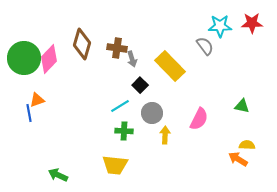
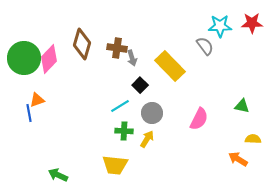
gray arrow: moved 1 px up
yellow arrow: moved 18 px left, 4 px down; rotated 30 degrees clockwise
yellow semicircle: moved 6 px right, 6 px up
